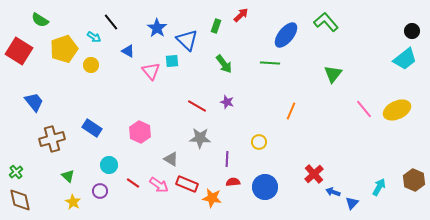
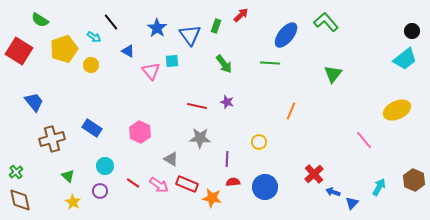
blue triangle at (187, 40): moved 3 px right, 5 px up; rotated 10 degrees clockwise
red line at (197, 106): rotated 18 degrees counterclockwise
pink line at (364, 109): moved 31 px down
cyan circle at (109, 165): moved 4 px left, 1 px down
